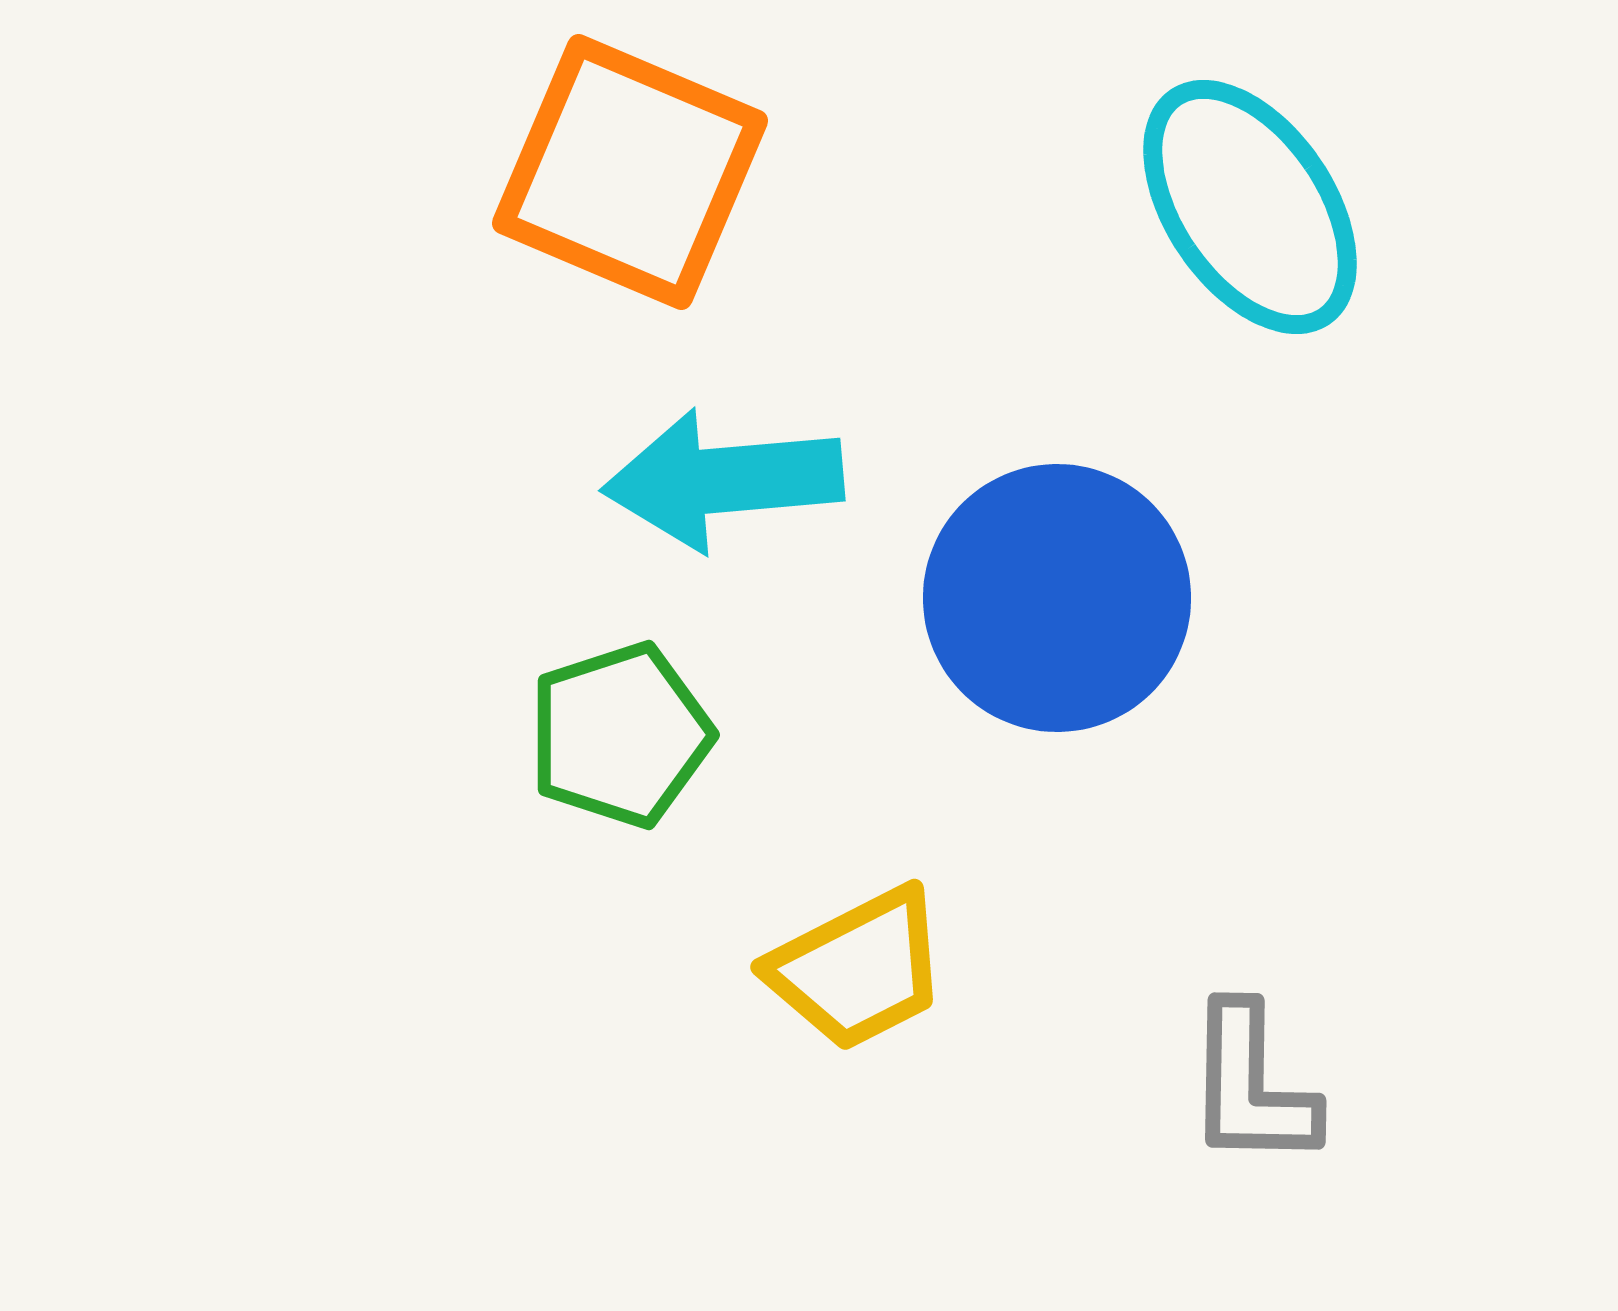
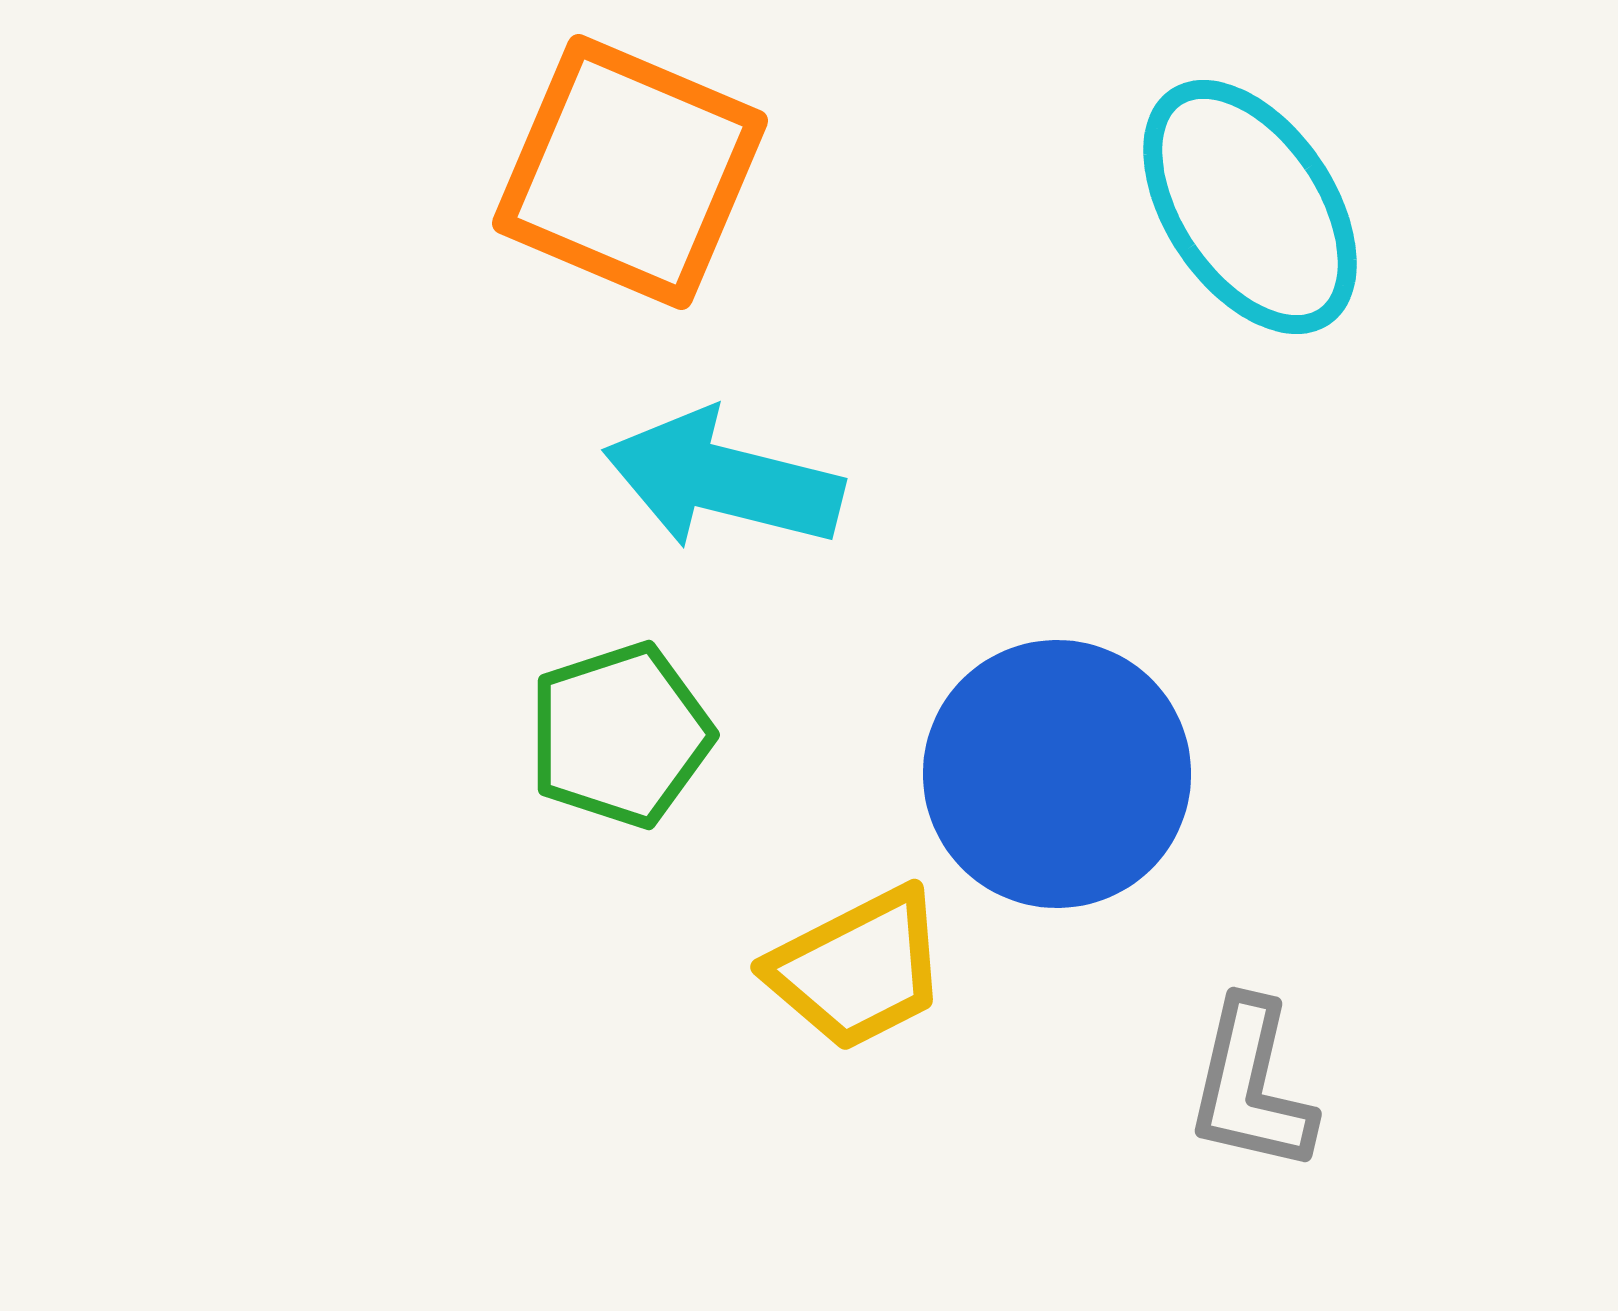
cyan arrow: rotated 19 degrees clockwise
blue circle: moved 176 px down
gray L-shape: rotated 12 degrees clockwise
